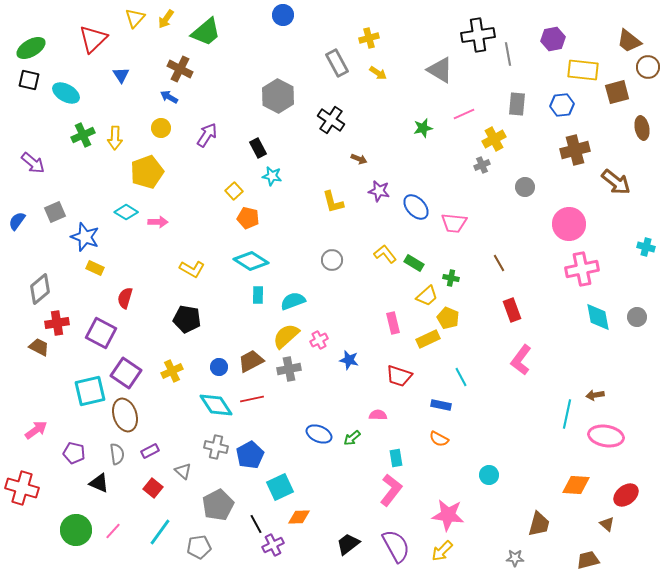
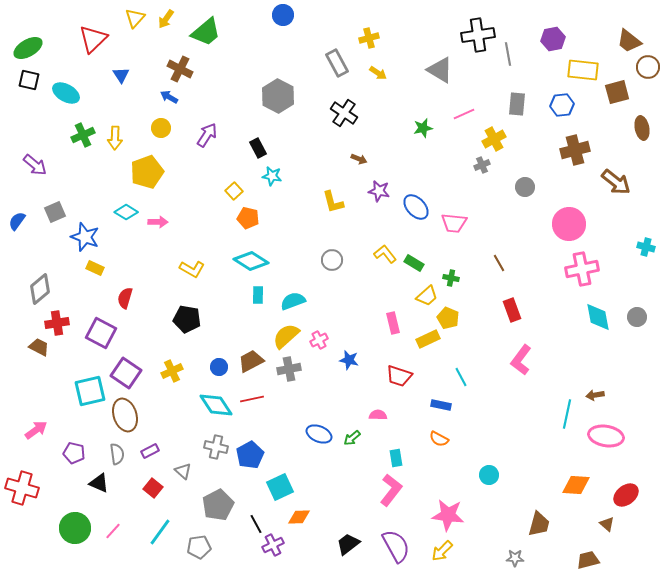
green ellipse at (31, 48): moved 3 px left
black cross at (331, 120): moved 13 px right, 7 px up
purple arrow at (33, 163): moved 2 px right, 2 px down
green circle at (76, 530): moved 1 px left, 2 px up
